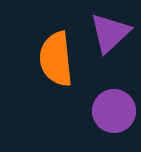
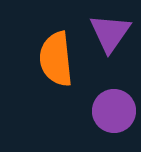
purple triangle: rotated 12 degrees counterclockwise
